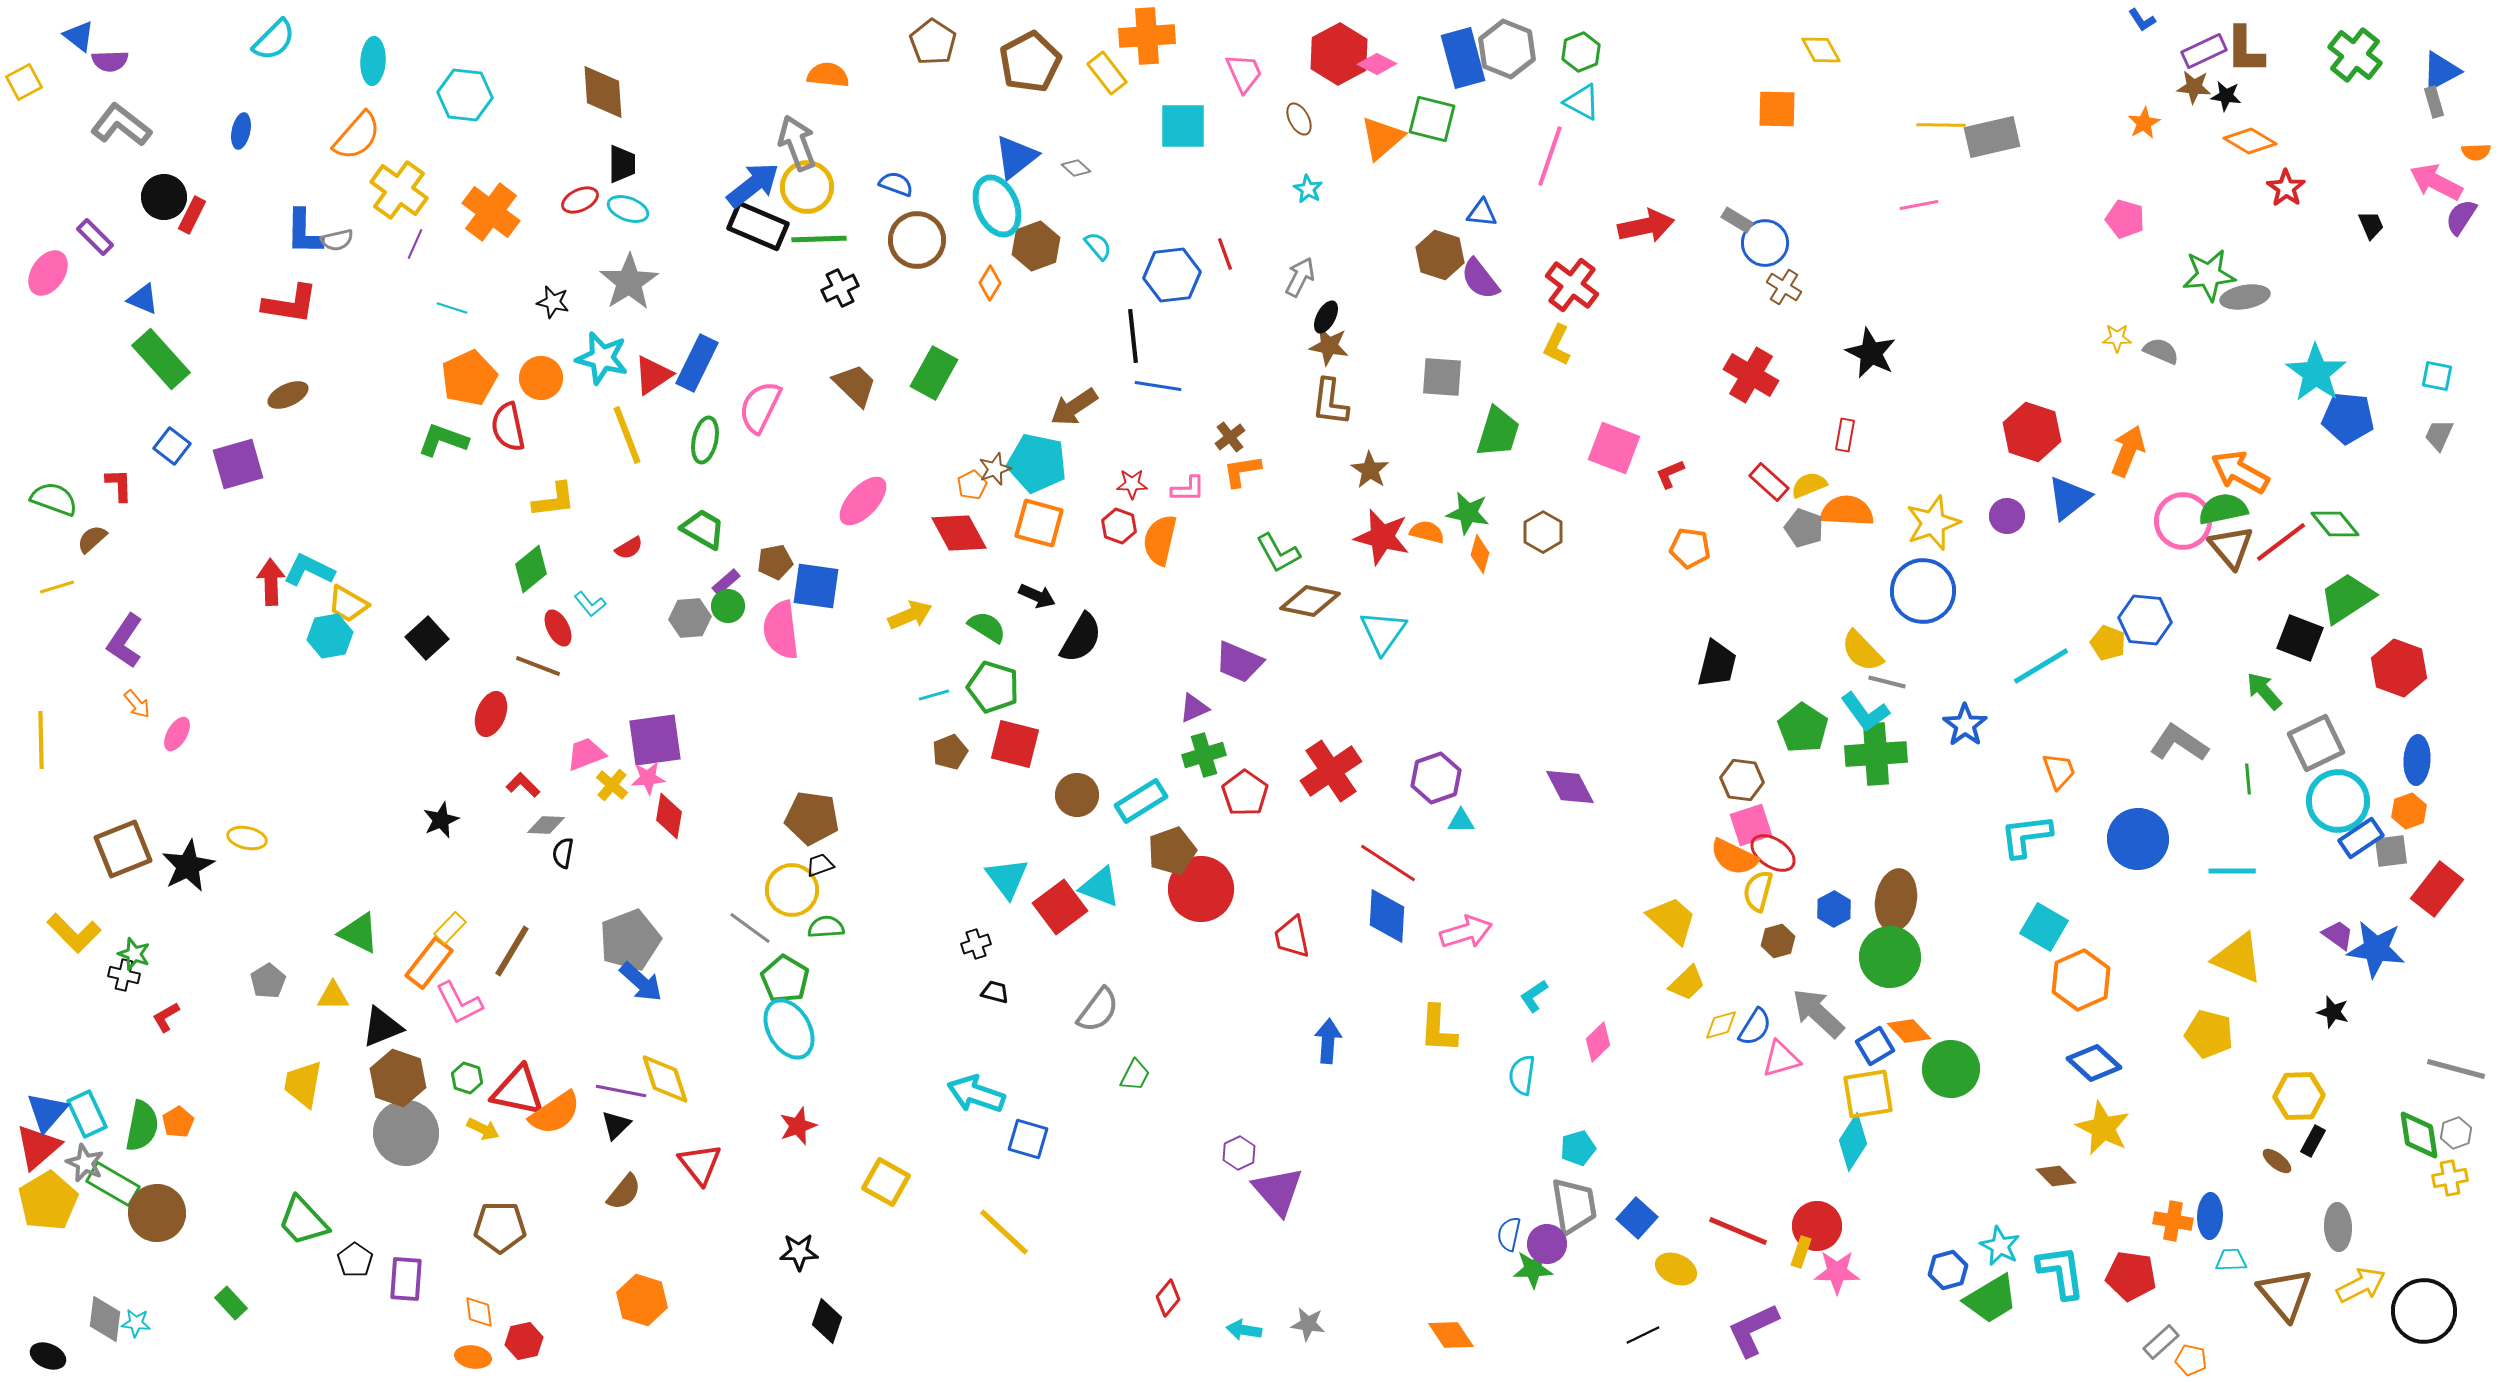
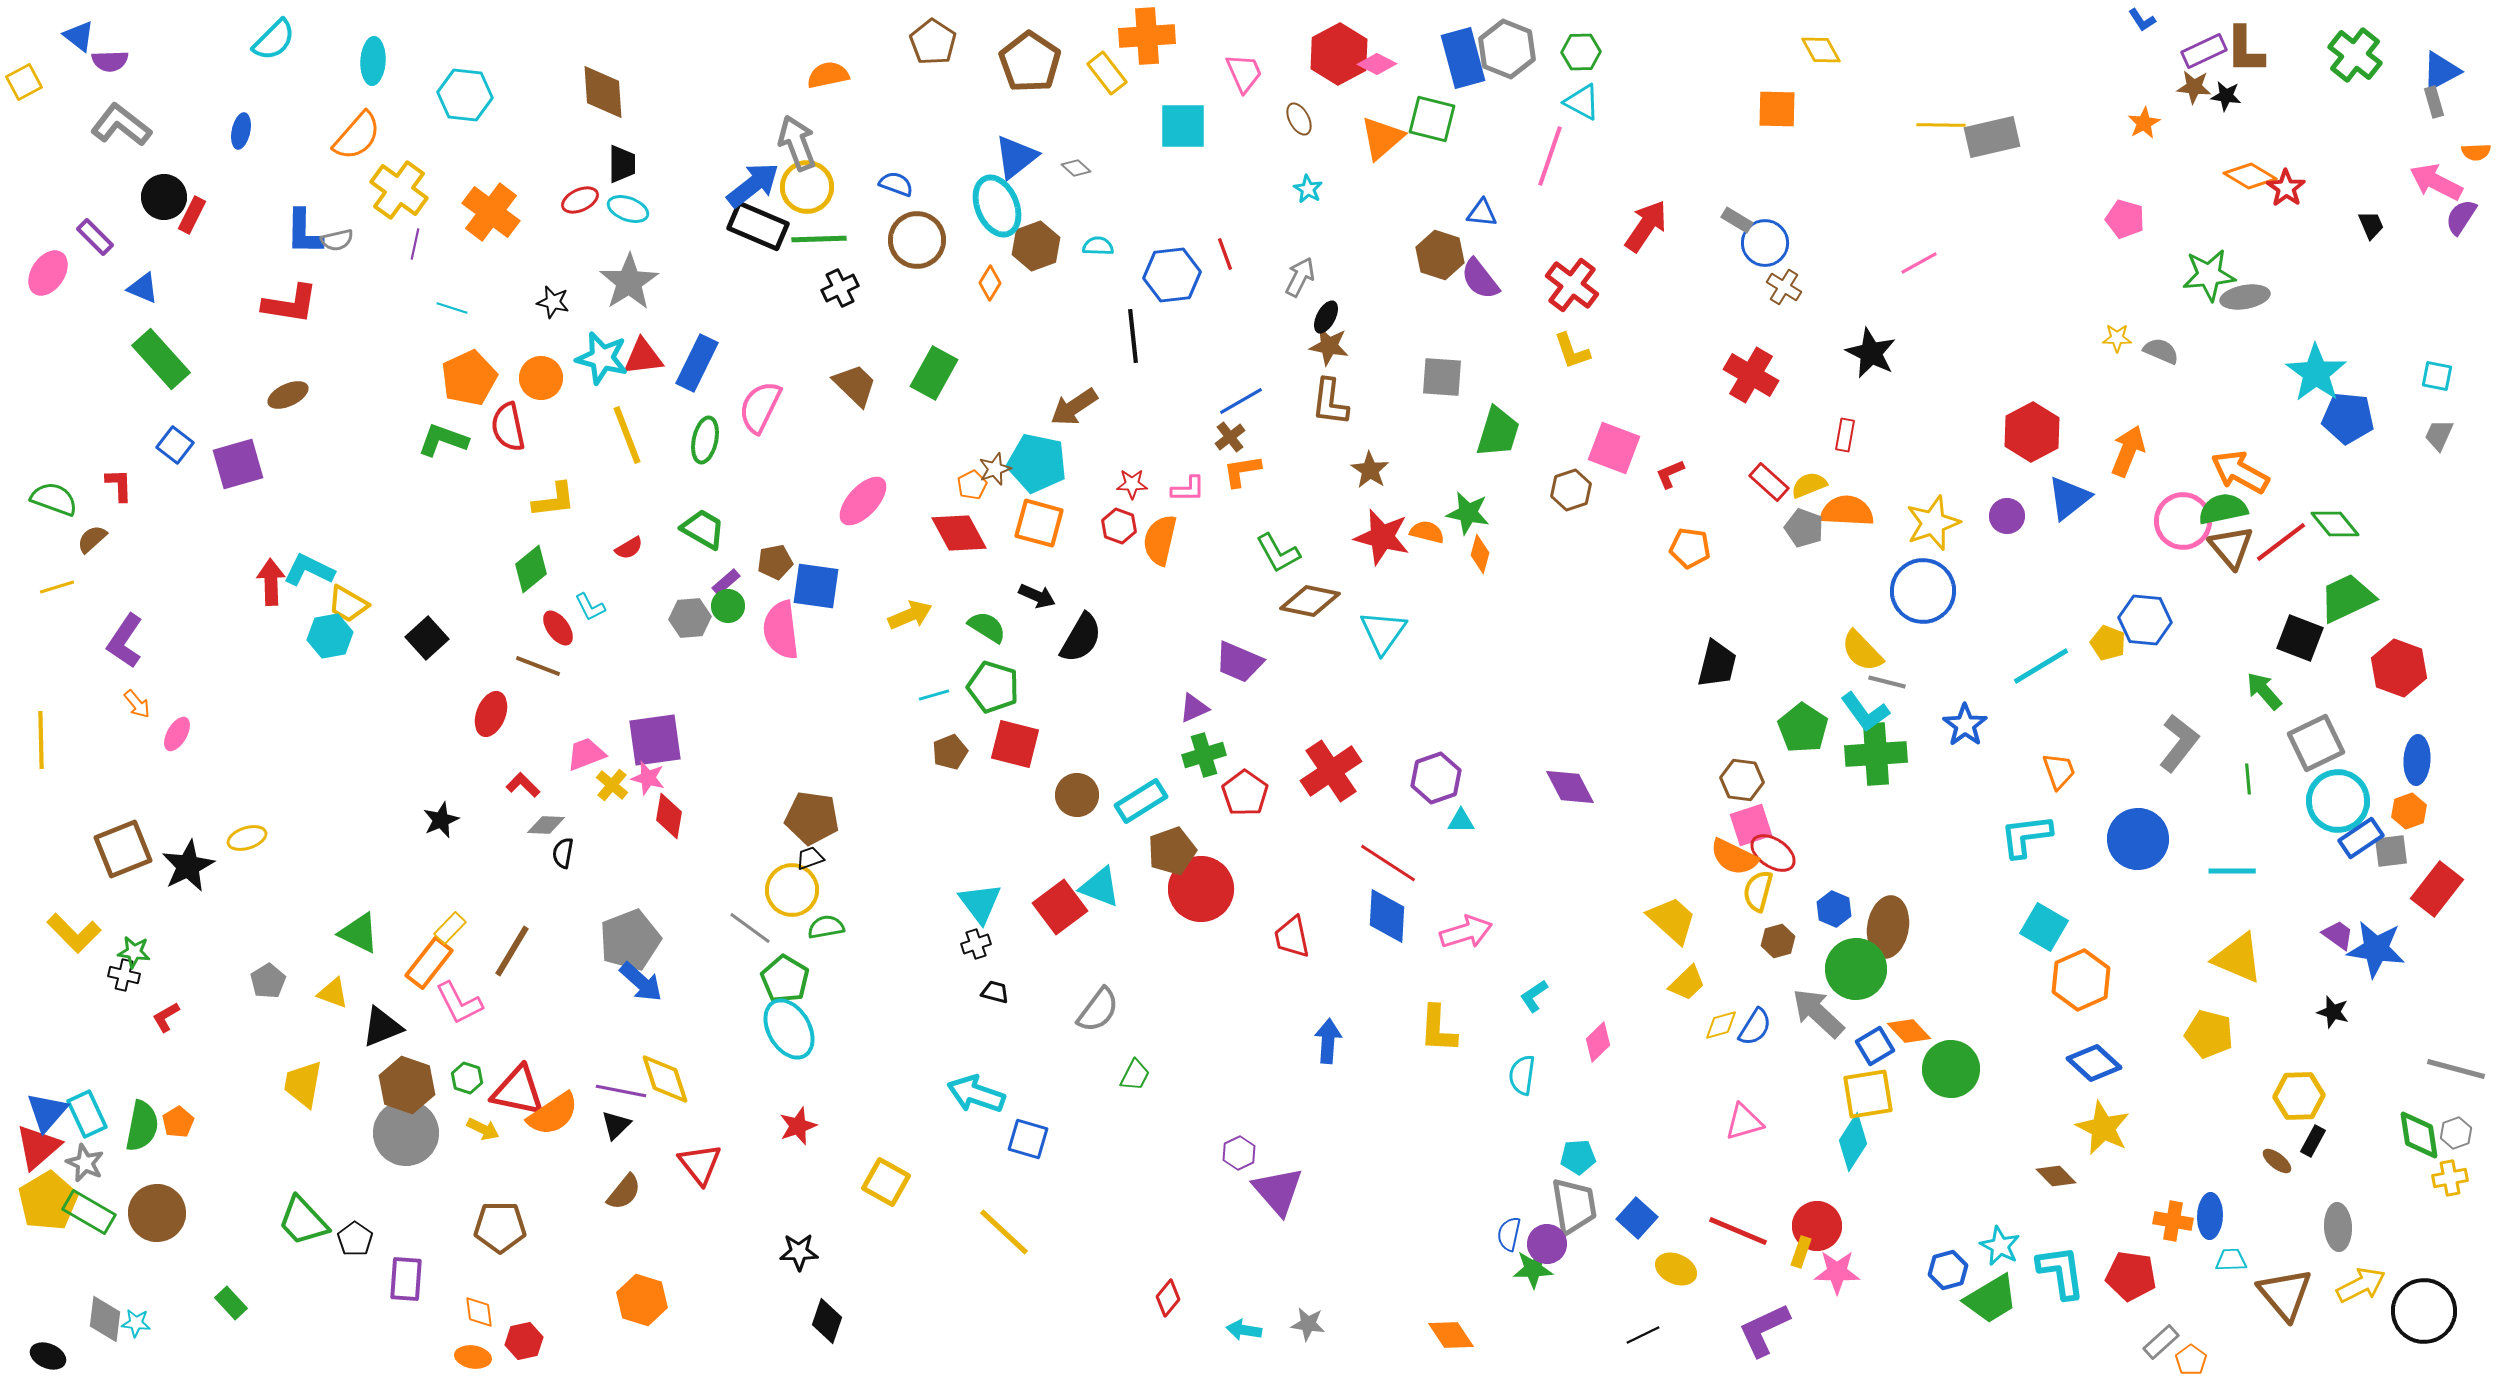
green hexagon at (1581, 52): rotated 21 degrees clockwise
brown pentagon at (1030, 62): rotated 10 degrees counterclockwise
orange semicircle at (828, 75): rotated 18 degrees counterclockwise
orange diamond at (2250, 141): moved 35 px down
pink line at (1919, 205): moved 58 px down; rotated 18 degrees counterclockwise
red arrow at (1646, 226): rotated 44 degrees counterclockwise
purple line at (415, 244): rotated 12 degrees counterclockwise
cyan semicircle at (1098, 246): rotated 48 degrees counterclockwise
blue triangle at (143, 299): moved 11 px up
yellow L-shape at (1557, 345): moved 15 px right, 6 px down; rotated 45 degrees counterclockwise
red triangle at (653, 375): moved 10 px left, 18 px up; rotated 27 degrees clockwise
blue line at (1158, 386): moved 83 px right, 15 px down; rotated 39 degrees counterclockwise
red hexagon at (2032, 432): rotated 14 degrees clockwise
blue square at (172, 446): moved 3 px right, 1 px up
brown hexagon at (1543, 532): moved 28 px right, 42 px up; rotated 12 degrees clockwise
green trapezoid at (2347, 598): rotated 8 degrees clockwise
cyan L-shape at (590, 604): moved 3 px down; rotated 12 degrees clockwise
red ellipse at (558, 628): rotated 9 degrees counterclockwise
gray L-shape at (2179, 743): rotated 94 degrees clockwise
pink star at (648, 778): rotated 20 degrees clockwise
yellow ellipse at (247, 838): rotated 30 degrees counterclockwise
black trapezoid at (820, 865): moved 10 px left, 7 px up
cyan triangle at (1007, 878): moved 27 px left, 25 px down
brown ellipse at (1896, 900): moved 8 px left, 27 px down
blue hexagon at (1834, 909): rotated 8 degrees counterclockwise
green semicircle at (826, 927): rotated 6 degrees counterclockwise
green star at (134, 954): moved 2 px up; rotated 12 degrees counterclockwise
green circle at (1890, 957): moved 34 px left, 12 px down
yellow triangle at (333, 996): moved 3 px up; rotated 20 degrees clockwise
pink triangle at (1781, 1059): moved 37 px left, 63 px down
brown hexagon at (398, 1078): moved 9 px right, 7 px down
orange semicircle at (555, 1113): moved 2 px left, 1 px down
cyan pentagon at (1578, 1148): moved 9 px down; rotated 12 degrees clockwise
green rectangle at (113, 1184): moved 24 px left, 28 px down
black pentagon at (355, 1260): moved 21 px up
purple L-shape at (1753, 1330): moved 11 px right
orange pentagon at (2191, 1360): rotated 24 degrees clockwise
